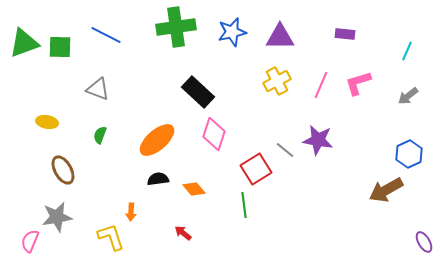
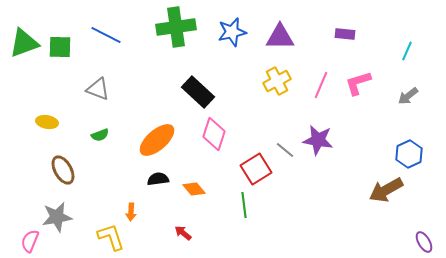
green semicircle: rotated 132 degrees counterclockwise
